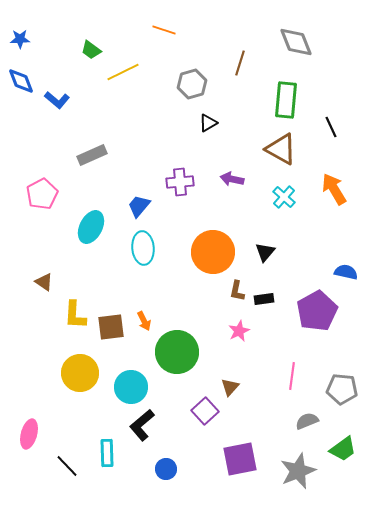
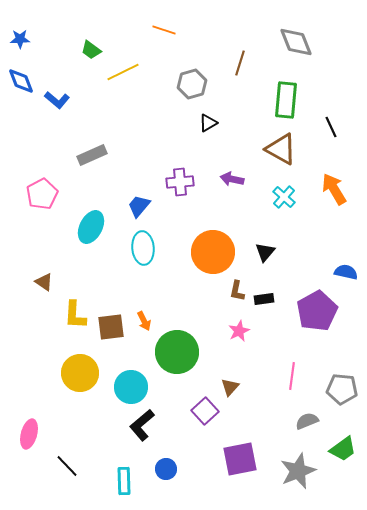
cyan rectangle at (107, 453): moved 17 px right, 28 px down
